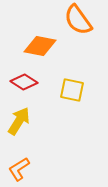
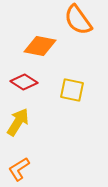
yellow arrow: moved 1 px left, 1 px down
